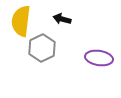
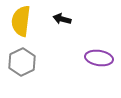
gray hexagon: moved 20 px left, 14 px down
